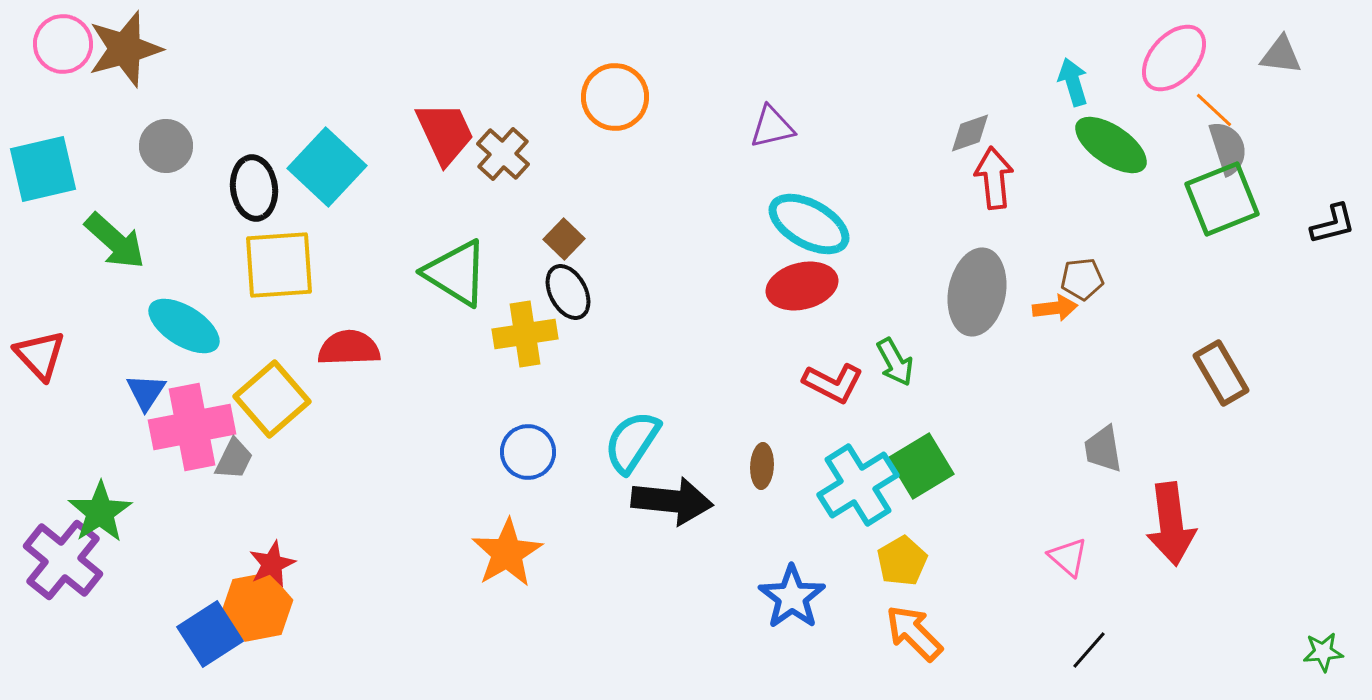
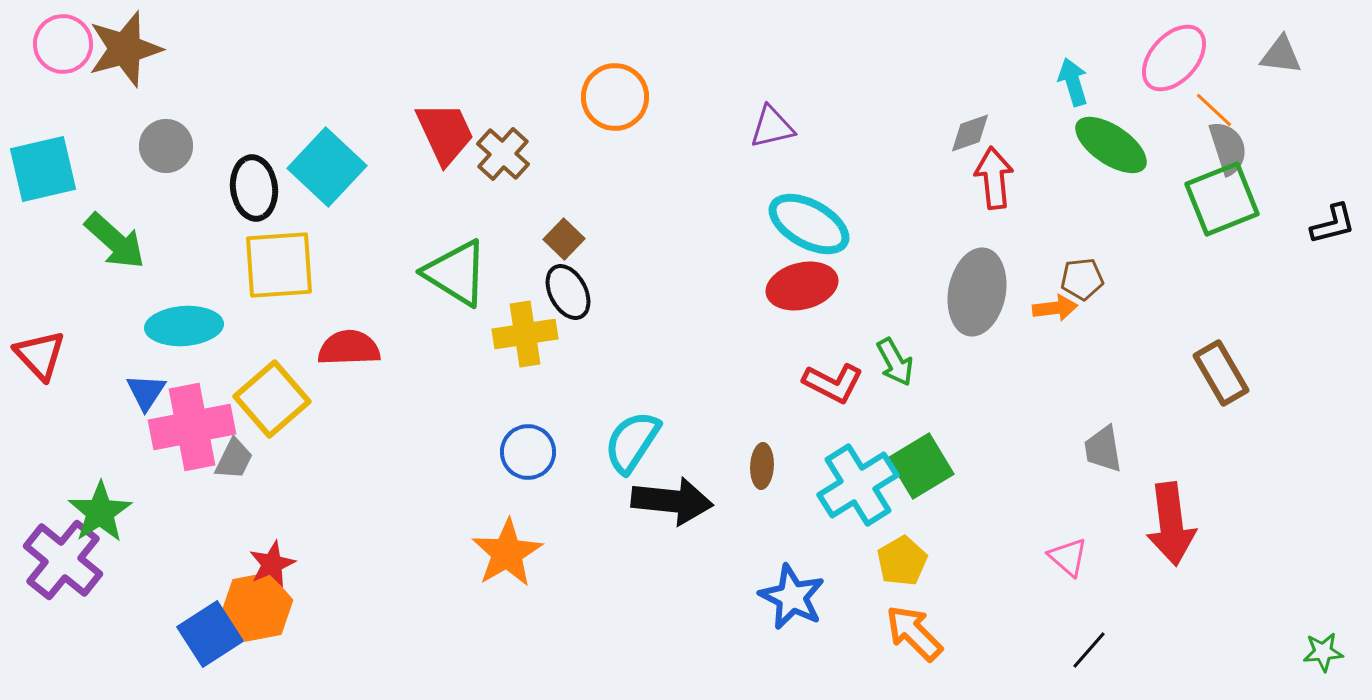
cyan ellipse at (184, 326): rotated 36 degrees counterclockwise
blue star at (792, 597): rotated 10 degrees counterclockwise
